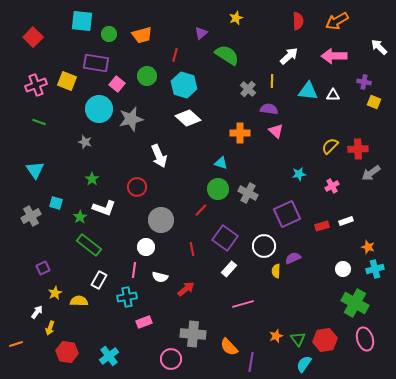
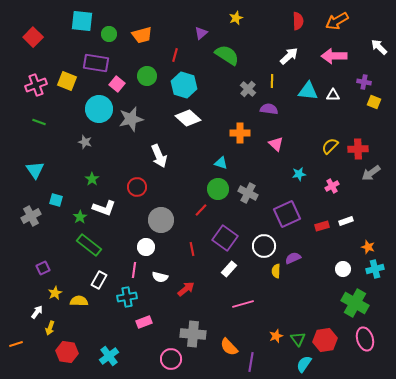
pink triangle at (276, 131): moved 13 px down
cyan square at (56, 203): moved 3 px up
